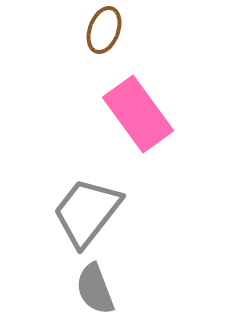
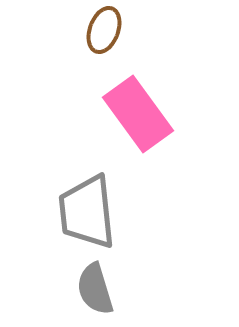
gray trapezoid: rotated 44 degrees counterclockwise
gray semicircle: rotated 4 degrees clockwise
